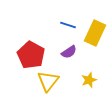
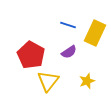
yellow star: moved 2 px left, 1 px down
